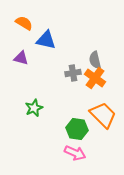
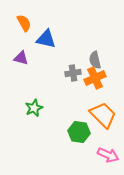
orange semicircle: rotated 30 degrees clockwise
blue triangle: moved 1 px up
orange cross: rotated 30 degrees clockwise
green hexagon: moved 2 px right, 3 px down
pink arrow: moved 33 px right, 2 px down
